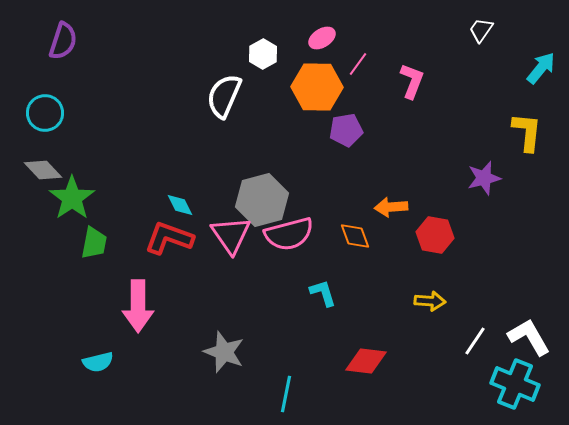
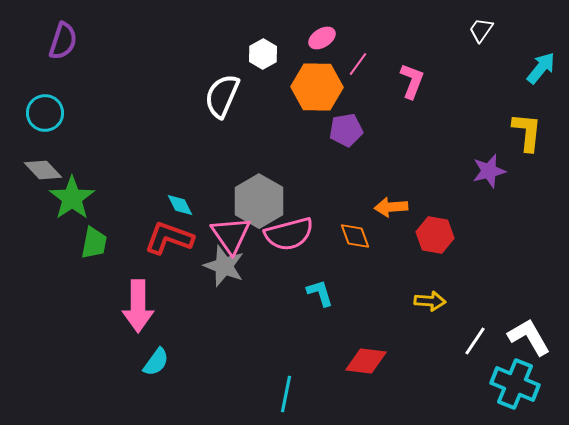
white semicircle: moved 2 px left
purple star: moved 5 px right, 7 px up
gray hexagon: moved 3 px left, 1 px down; rotated 15 degrees counterclockwise
cyan L-shape: moved 3 px left
gray star: moved 86 px up
cyan semicircle: moved 58 px right; rotated 40 degrees counterclockwise
